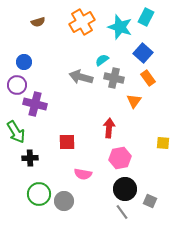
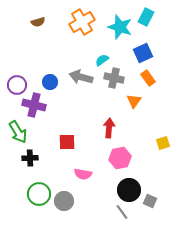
blue square: rotated 24 degrees clockwise
blue circle: moved 26 px right, 20 px down
purple cross: moved 1 px left, 1 px down
green arrow: moved 2 px right
yellow square: rotated 24 degrees counterclockwise
black circle: moved 4 px right, 1 px down
